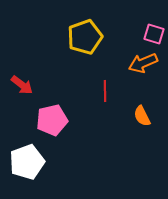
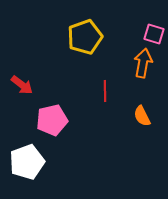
orange arrow: rotated 124 degrees clockwise
